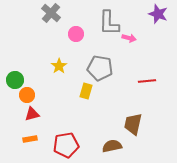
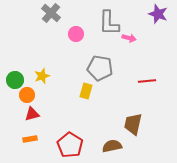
yellow star: moved 17 px left, 10 px down; rotated 14 degrees clockwise
red pentagon: moved 4 px right; rotated 30 degrees counterclockwise
